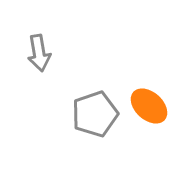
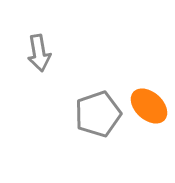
gray pentagon: moved 3 px right
